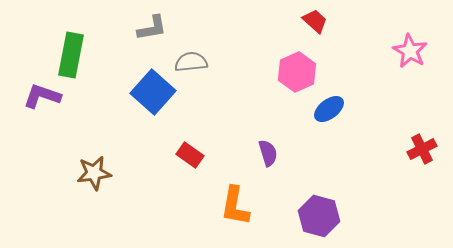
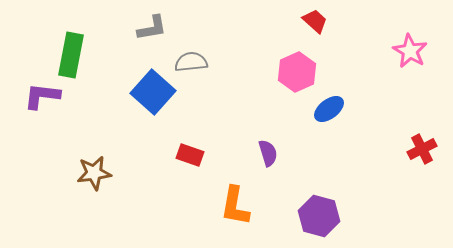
purple L-shape: rotated 12 degrees counterclockwise
red rectangle: rotated 16 degrees counterclockwise
